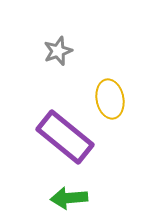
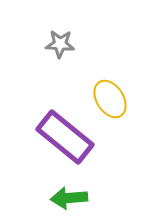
gray star: moved 2 px right, 7 px up; rotated 24 degrees clockwise
yellow ellipse: rotated 21 degrees counterclockwise
